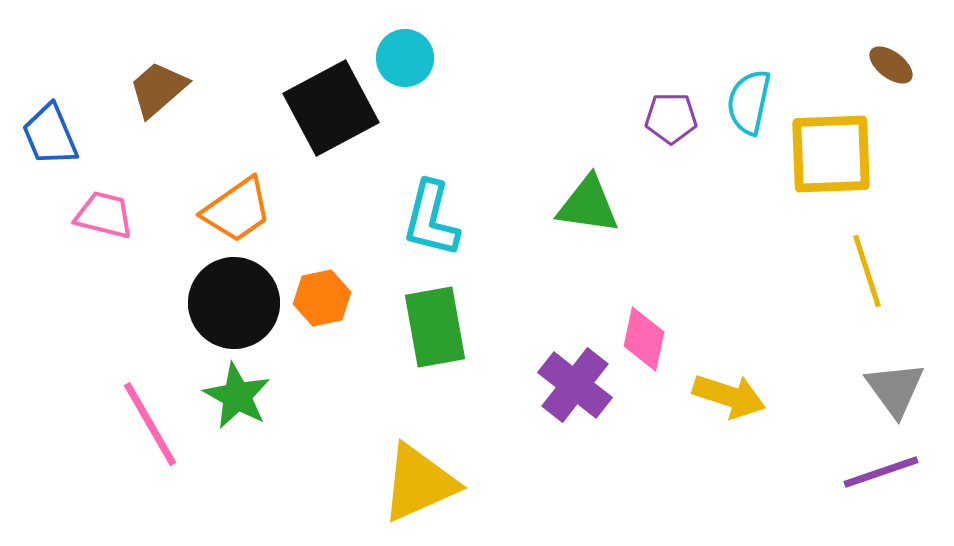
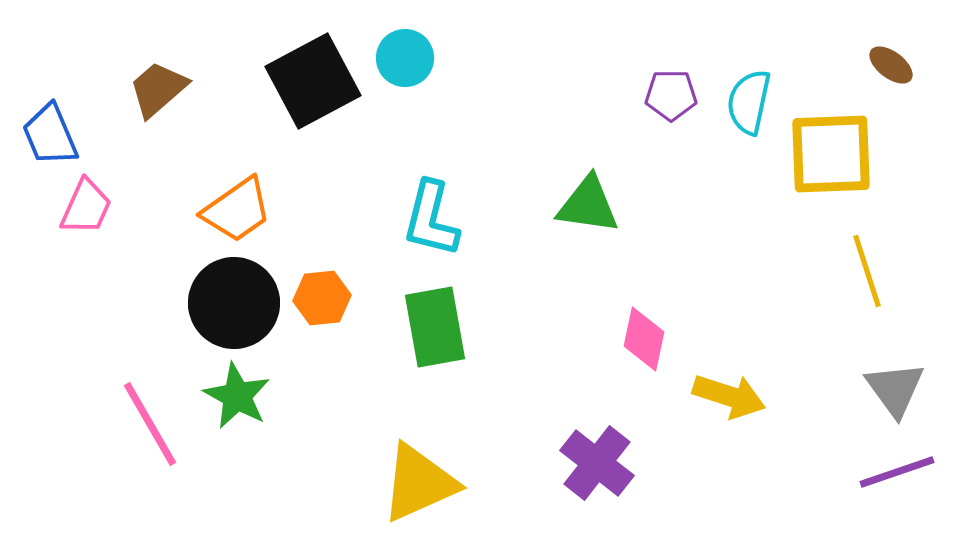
black square: moved 18 px left, 27 px up
purple pentagon: moved 23 px up
pink trapezoid: moved 18 px left, 8 px up; rotated 100 degrees clockwise
orange hexagon: rotated 6 degrees clockwise
purple cross: moved 22 px right, 78 px down
purple line: moved 16 px right
